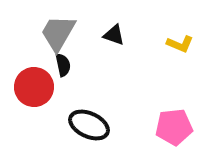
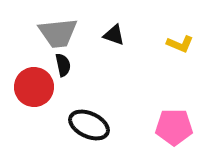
gray trapezoid: rotated 126 degrees counterclockwise
pink pentagon: rotated 6 degrees clockwise
